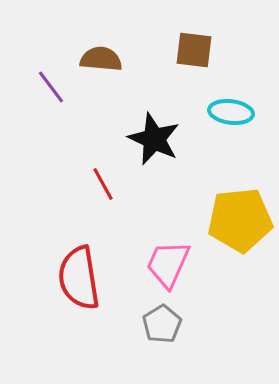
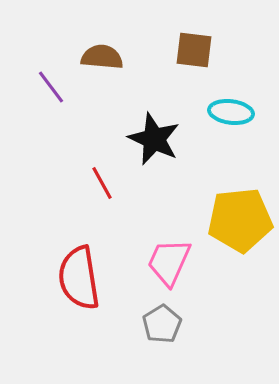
brown semicircle: moved 1 px right, 2 px up
red line: moved 1 px left, 1 px up
pink trapezoid: moved 1 px right, 2 px up
